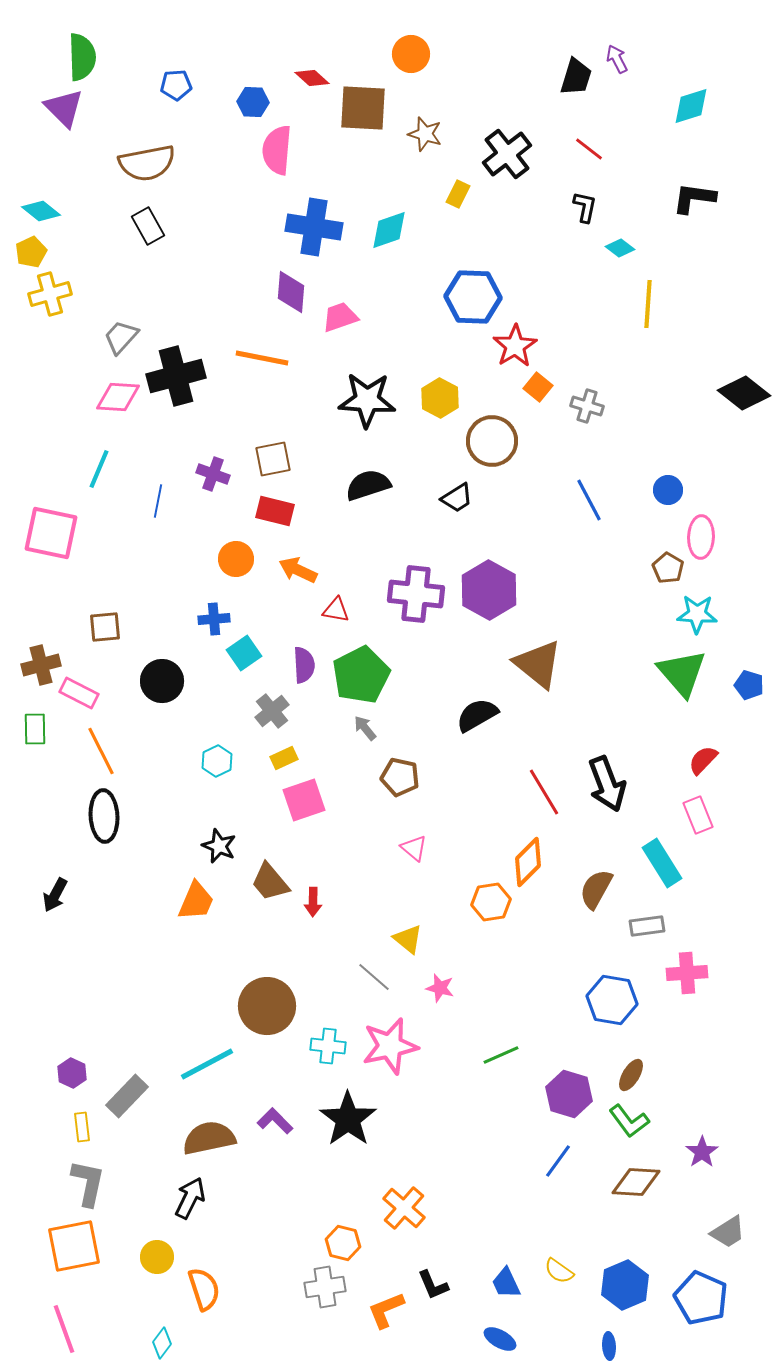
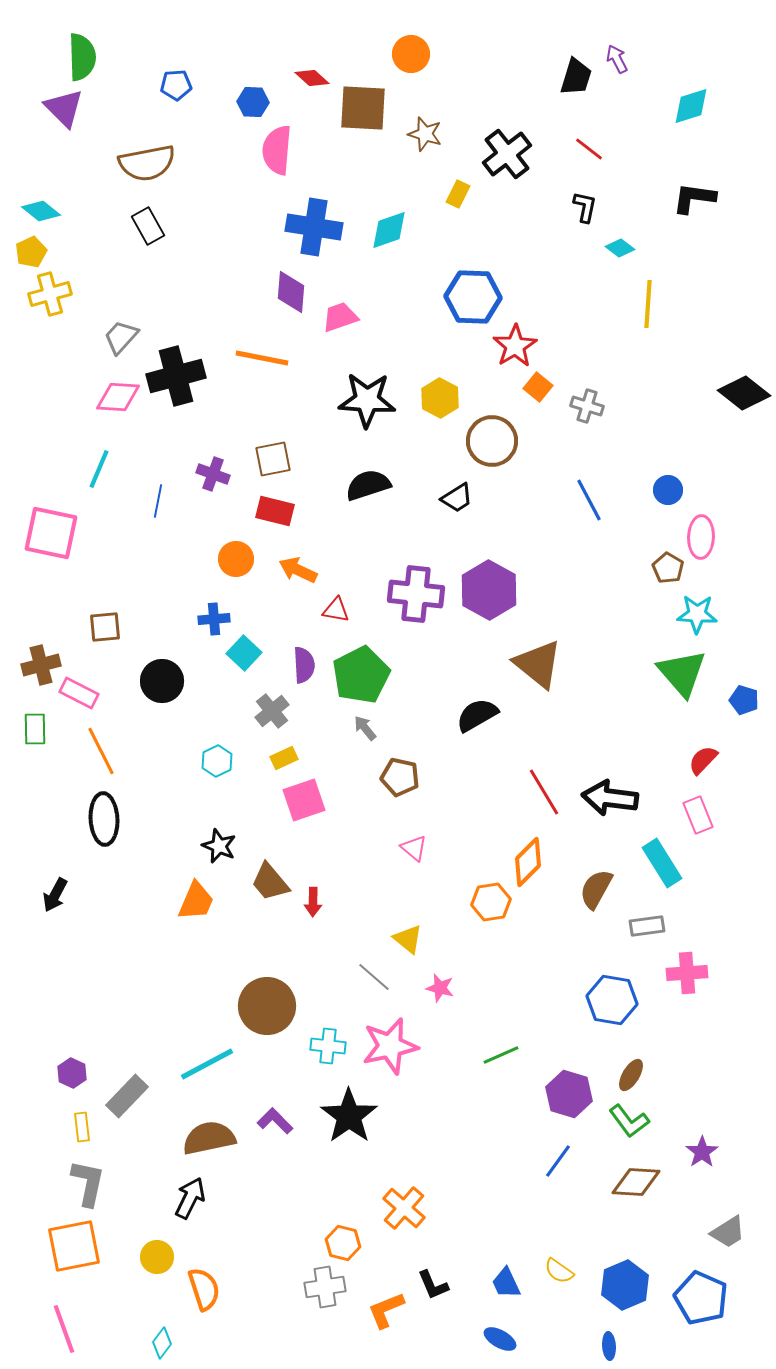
cyan square at (244, 653): rotated 12 degrees counterclockwise
blue pentagon at (749, 685): moved 5 px left, 15 px down
black arrow at (607, 784): moved 3 px right, 14 px down; rotated 118 degrees clockwise
black ellipse at (104, 816): moved 3 px down
black star at (348, 1119): moved 1 px right, 3 px up
